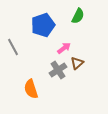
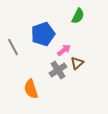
blue pentagon: moved 9 px down
pink arrow: moved 2 px down
